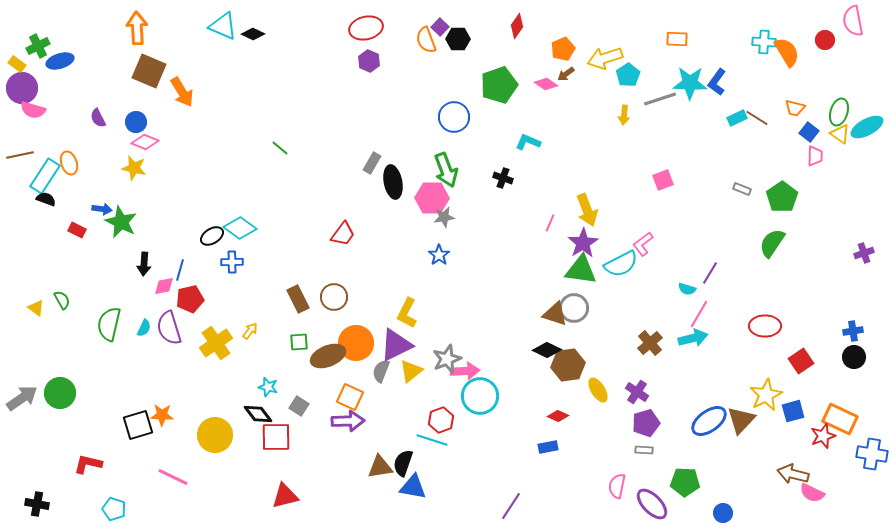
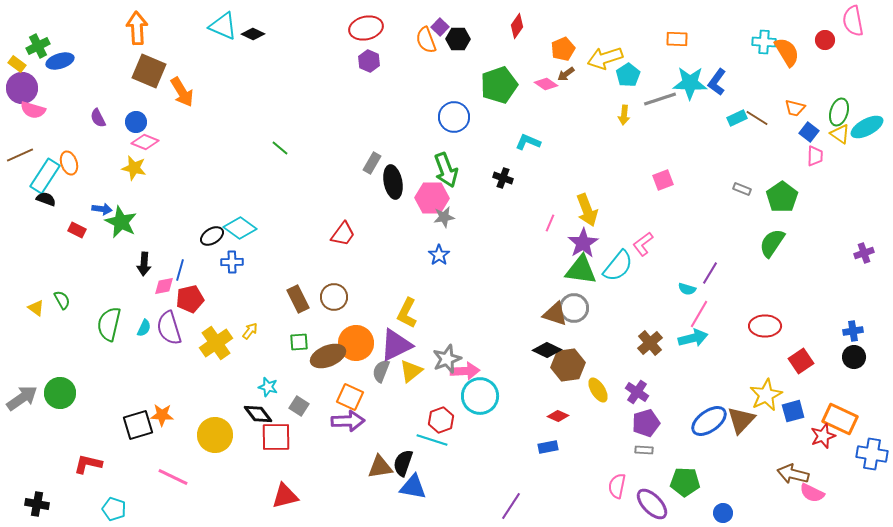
brown line at (20, 155): rotated 12 degrees counterclockwise
cyan semicircle at (621, 264): moved 3 px left, 2 px down; rotated 24 degrees counterclockwise
